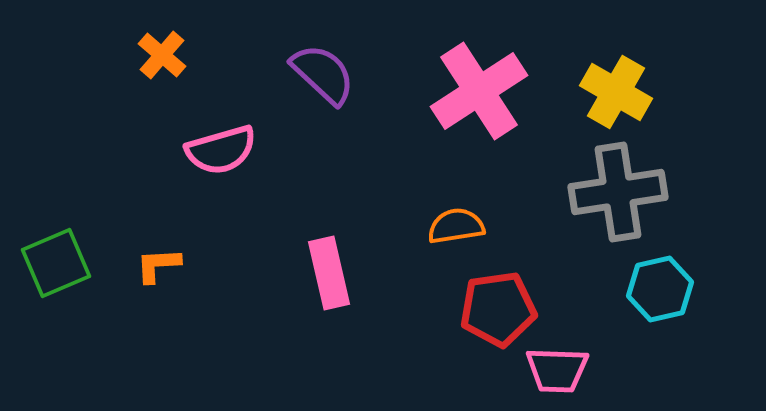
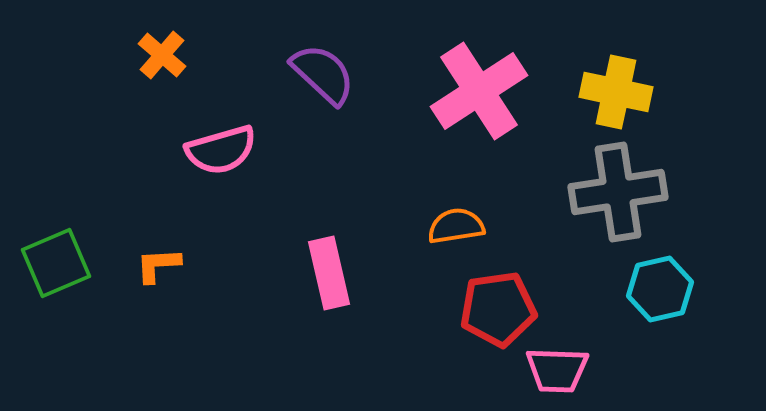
yellow cross: rotated 18 degrees counterclockwise
